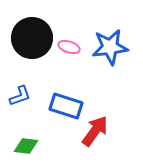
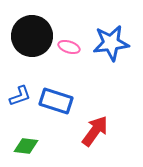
black circle: moved 2 px up
blue star: moved 1 px right, 4 px up
blue rectangle: moved 10 px left, 5 px up
